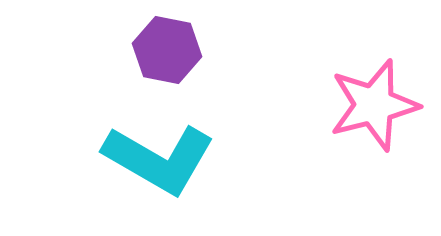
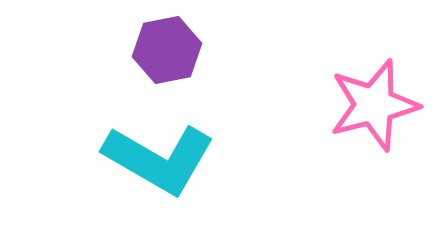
purple hexagon: rotated 22 degrees counterclockwise
